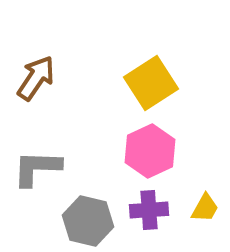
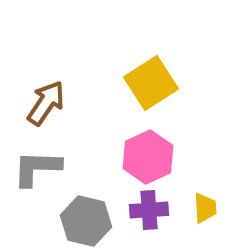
brown arrow: moved 10 px right, 25 px down
pink hexagon: moved 2 px left, 6 px down
yellow trapezoid: rotated 32 degrees counterclockwise
gray hexagon: moved 2 px left
